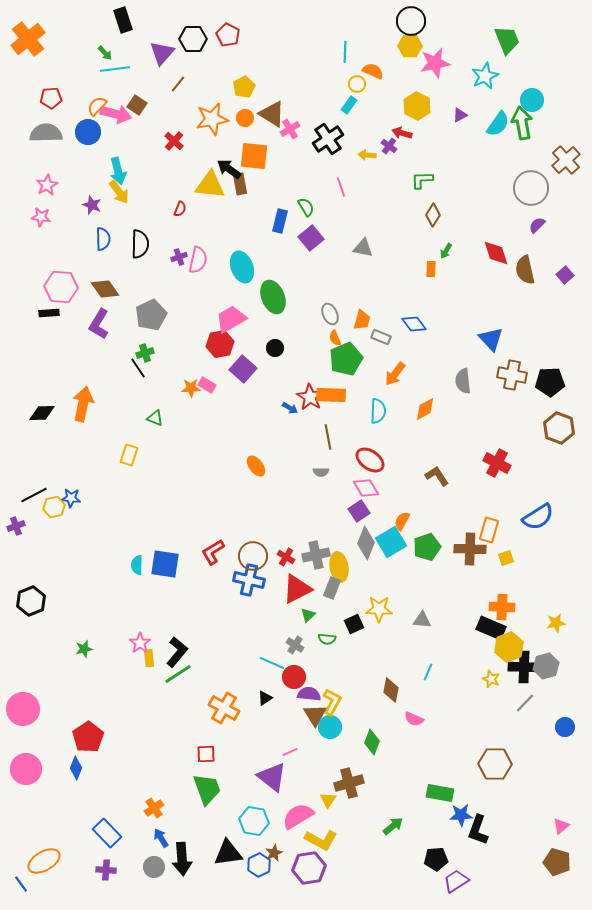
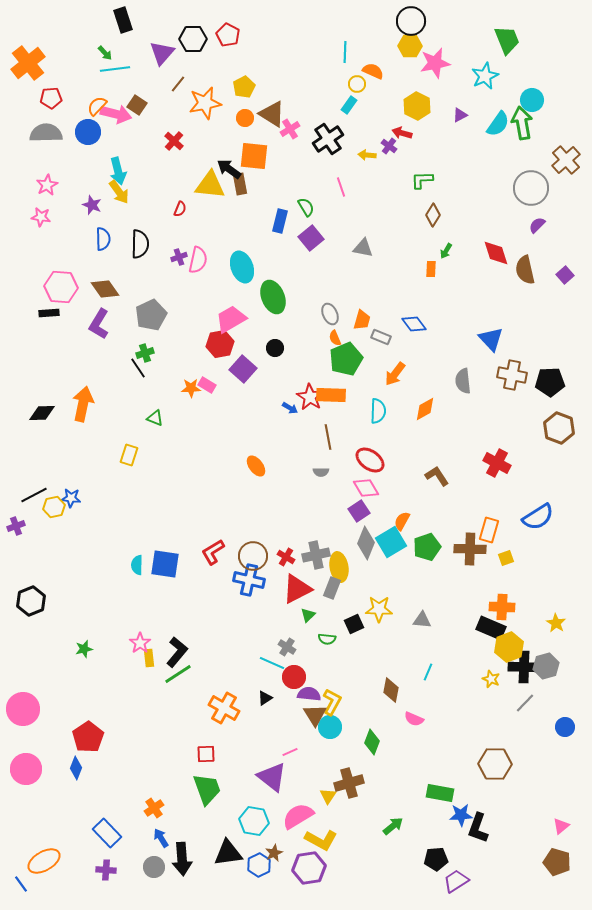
orange cross at (28, 39): moved 24 px down
orange star at (212, 119): moved 7 px left, 16 px up
yellow star at (556, 623): rotated 30 degrees counterclockwise
gray cross at (295, 645): moved 8 px left, 2 px down
yellow triangle at (328, 800): moved 4 px up
black L-shape at (478, 830): moved 2 px up
